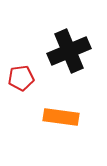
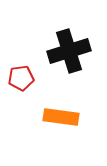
black cross: rotated 6 degrees clockwise
